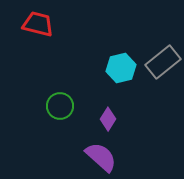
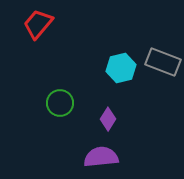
red trapezoid: rotated 64 degrees counterclockwise
gray rectangle: rotated 60 degrees clockwise
green circle: moved 3 px up
purple semicircle: rotated 48 degrees counterclockwise
